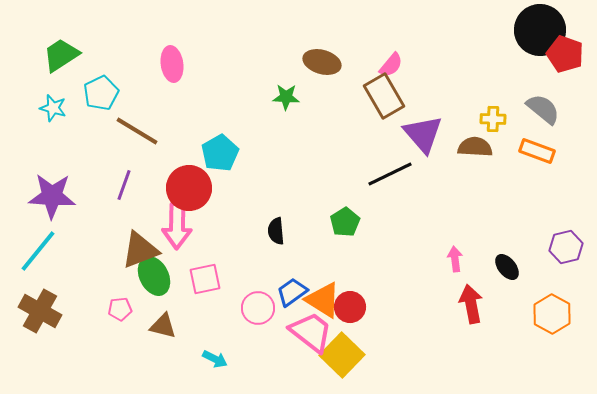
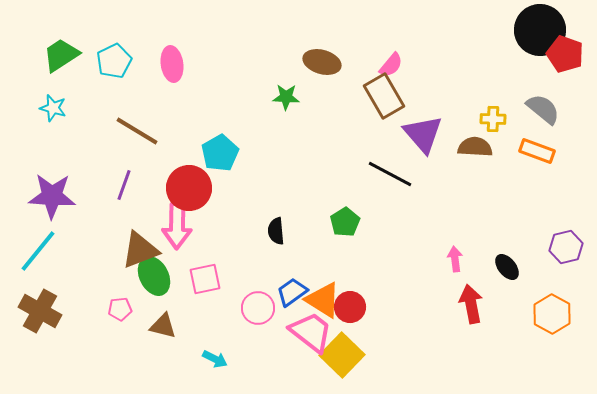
cyan pentagon at (101, 93): moved 13 px right, 32 px up
black line at (390, 174): rotated 54 degrees clockwise
